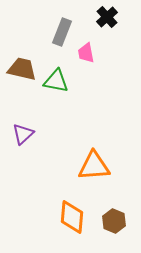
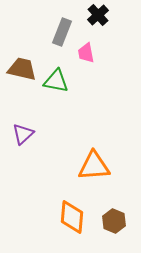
black cross: moved 9 px left, 2 px up
